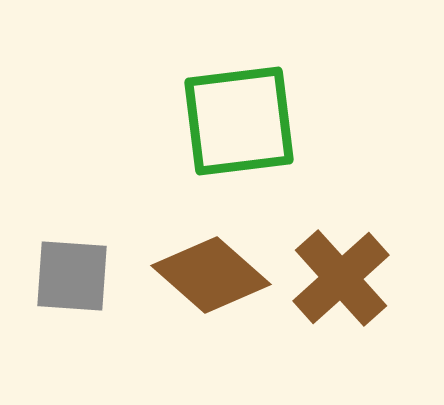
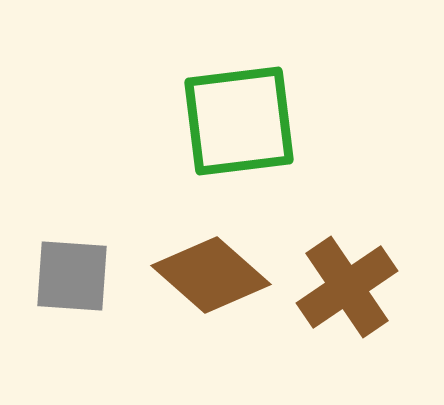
brown cross: moved 6 px right, 9 px down; rotated 8 degrees clockwise
